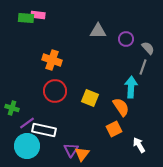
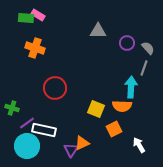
pink rectangle: rotated 24 degrees clockwise
purple circle: moved 1 px right, 4 px down
orange cross: moved 17 px left, 12 px up
gray line: moved 1 px right, 1 px down
red circle: moved 3 px up
yellow square: moved 6 px right, 11 px down
orange semicircle: moved 1 px right, 1 px up; rotated 126 degrees clockwise
orange triangle: moved 11 px up; rotated 28 degrees clockwise
